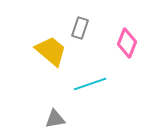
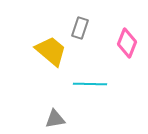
cyan line: rotated 20 degrees clockwise
